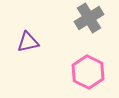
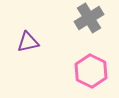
pink hexagon: moved 3 px right, 1 px up
